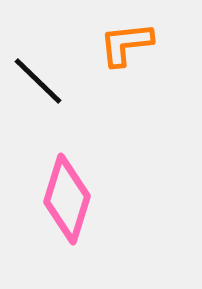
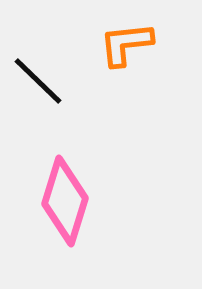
pink diamond: moved 2 px left, 2 px down
